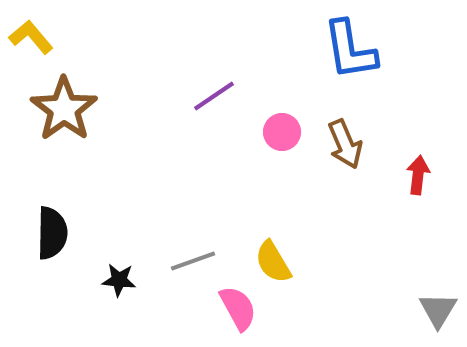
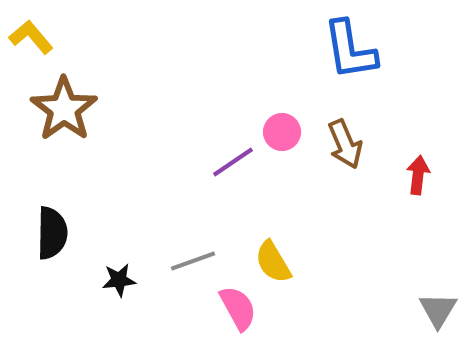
purple line: moved 19 px right, 66 px down
black star: rotated 12 degrees counterclockwise
